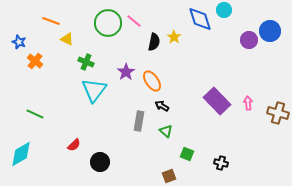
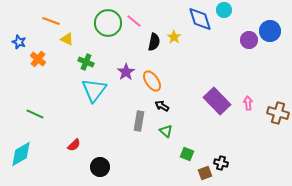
orange cross: moved 3 px right, 2 px up
black circle: moved 5 px down
brown square: moved 36 px right, 3 px up
